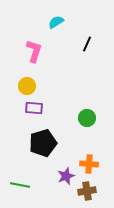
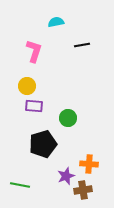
cyan semicircle: rotated 21 degrees clockwise
black line: moved 5 px left, 1 px down; rotated 56 degrees clockwise
purple rectangle: moved 2 px up
green circle: moved 19 px left
black pentagon: moved 1 px down
brown cross: moved 4 px left, 1 px up
